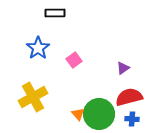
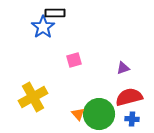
blue star: moved 5 px right, 21 px up
pink square: rotated 21 degrees clockwise
purple triangle: rotated 16 degrees clockwise
